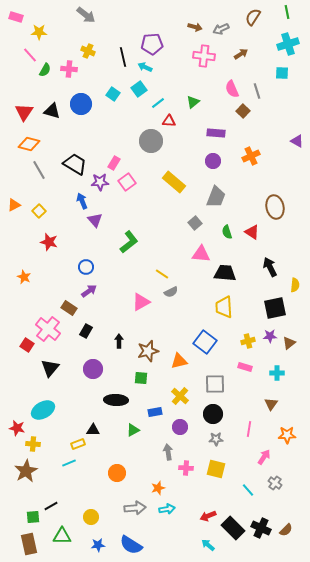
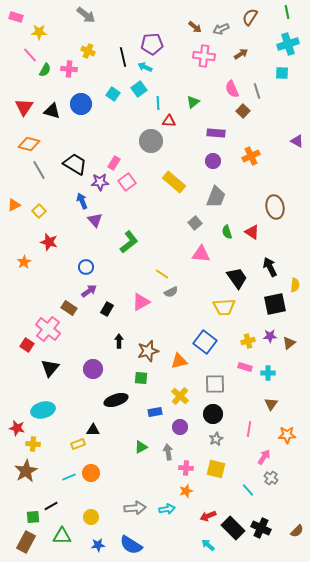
brown semicircle at (253, 17): moved 3 px left
brown arrow at (195, 27): rotated 24 degrees clockwise
cyan line at (158, 103): rotated 56 degrees counterclockwise
red triangle at (24, 112): moved 5 px up
black trapezoid at (225, 273): moved 12 px right, 5 px down; rotated 50 degrees clockwise
orange star at (24, 277): moved 15 px up; rotated 16 degrees clockwise
yellow trapezoid at (224, 307): rotated 90 degrees counterclockwise
black square at (275, 308): moved 4 px up
black rectangle at (86, 331): moved 21 px right, 22 px up
cyan cross at (277, 373): moved 9 px left
black ellipse at (116, 400): rotated 20 degrees counterclockwise
cyan ellipse at (43, 410): rotated 15 degrees clockwise
green triangle at (133, 430): moved 8 px right, 17 px down
gray star at (216, 439): rotated 24 degrees counterclockwise
cyan line at (69, 463): moved 14 px down
orange circle at (117, 473): moved 26 px left
gray cross at (275, 483): moved 4 px left, 5 px up
orange star at (158, 488): moved 28 px right, 3 px down
brown semicircle at (286, 530): moved 11 px right, 1 px down
brown rectangle at (29, 544): moved 3 px left, 2 px up; rotated 40 degrees clockwise
